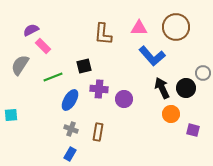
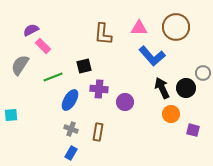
purple circle: moved 1 px right, 3 px down
blue rectangle: moved 1 px right, 1 px up
